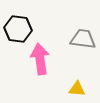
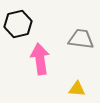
black hexagon: moved 5 px up; rotated 20 degrees counterclockwise
gray trapezoid: moved 2 px left
